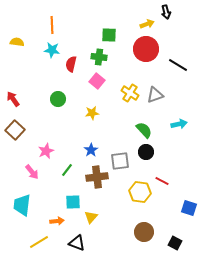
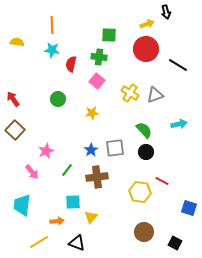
gray square: moved 5 px left, 13 px up
